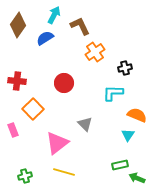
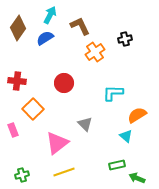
cyan arrow: moved 4 px left
brown diamond: moved 3 px down
black cross: moved 29 px up
orange semicircle: rotated 54 degrees counterclockwise
cyan triangle: moved 2 px left, 1 px down; rotated 24 degrees counterclockwise
green rectangle: moved 3 px left
yellow line: rotated 35 degrees counterclockwise
green cross: moved 3 px left, 1 px up
